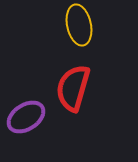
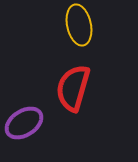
purple ellipse: moved 2 px left, 6 px down
